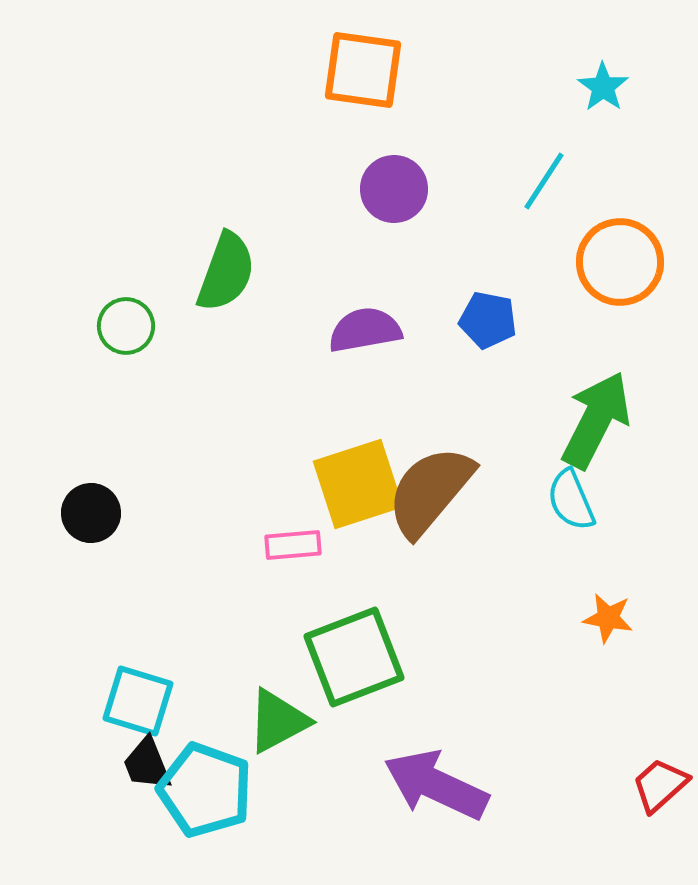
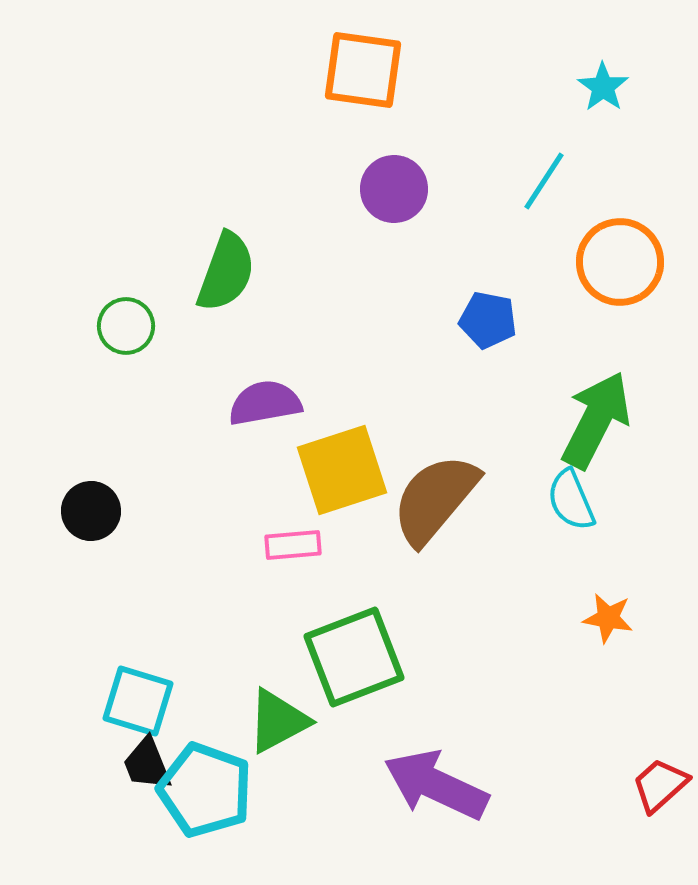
purple semicircle: moved 100 px left, 73 px down
yellow square: moved 16 px left, 14 px up
brown semicircle: moved 5 px right, 8 px down
black circle: moved 2 px up
